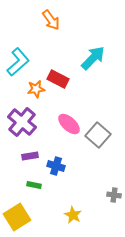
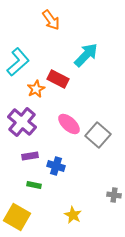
cyan arrow: moved 7 px left, 3 px up
orange star: rotated 18 degrees counterclockwise
yellow square: rotated 28 degrees counterclockwise
